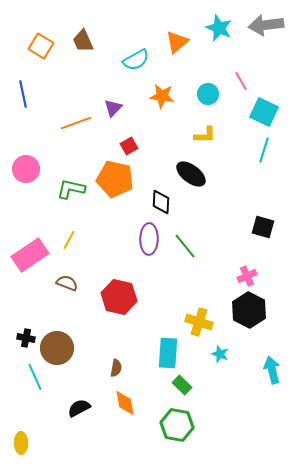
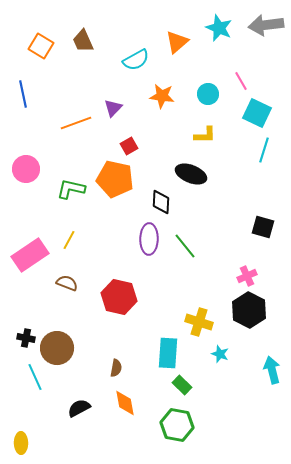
cyan square at (264, 112): moved 7 px left, 1 px down
black ellipse at (191, 174): rotated 16 degrees counterclockwise
